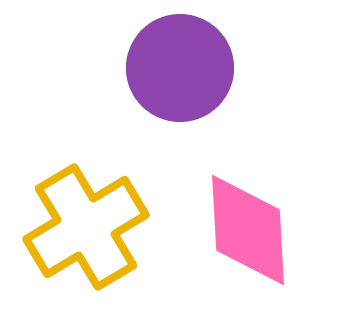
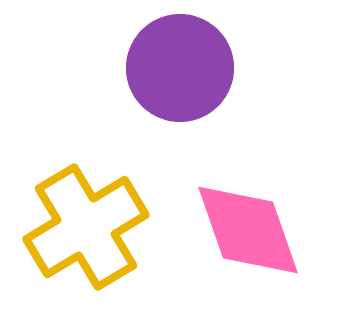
pink diamond: rotated 16 degrees counterclockwise
